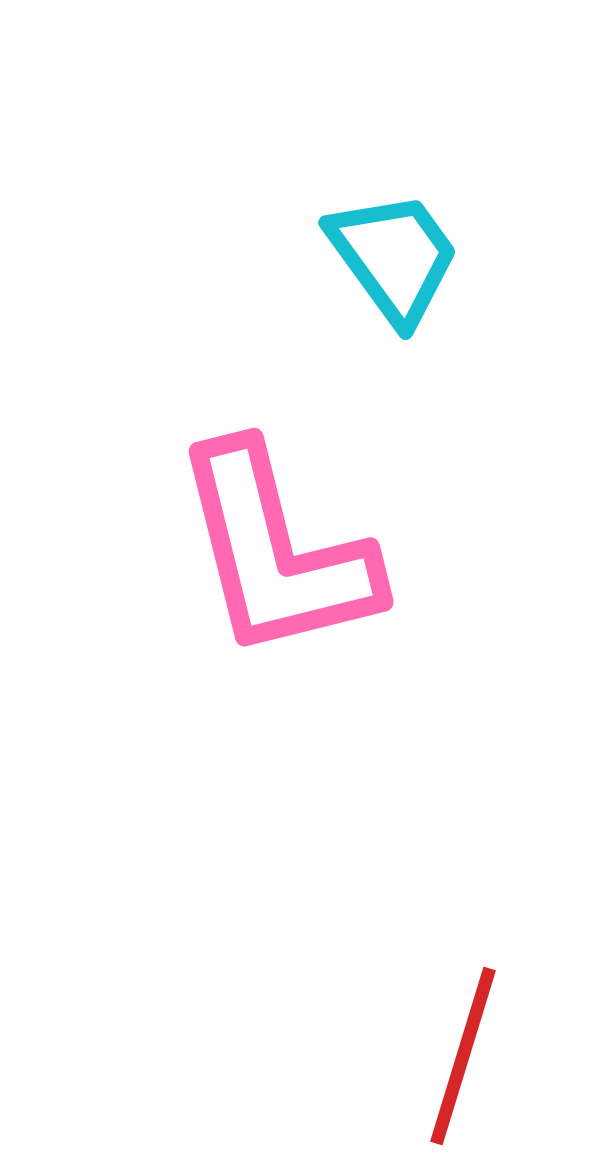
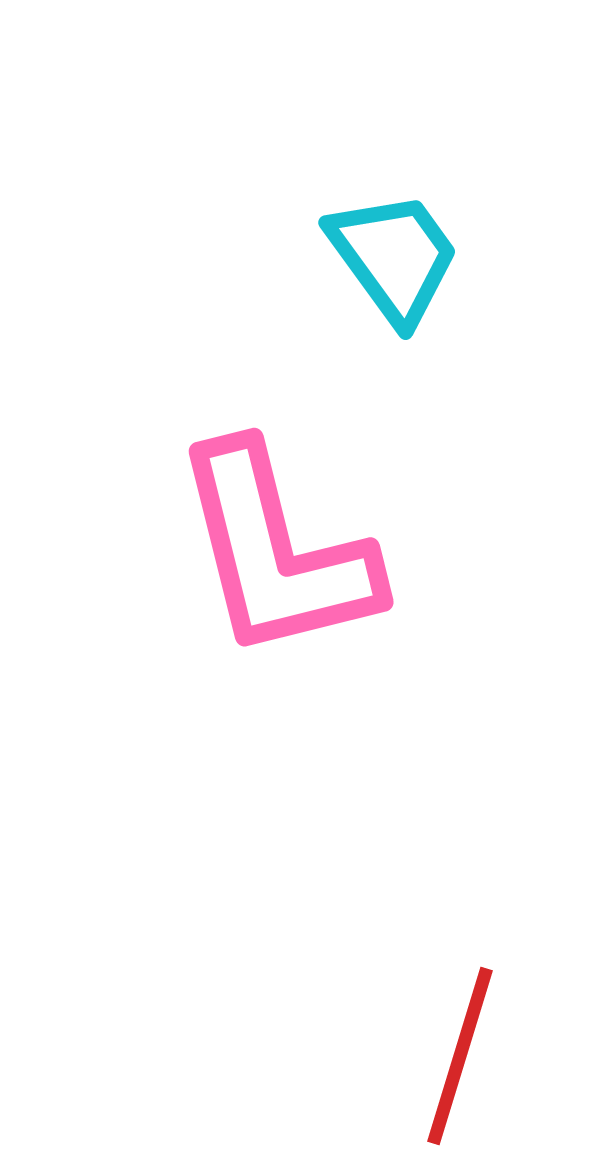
red line: moved 3 px left
